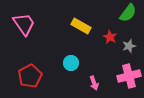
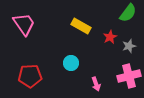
red star: rotated 16 degrees clockwise
red pentagon: rotated 25 degrees clockwise
pink arrow: moved 2 px right, 1 px down
